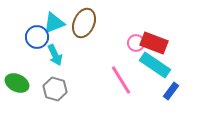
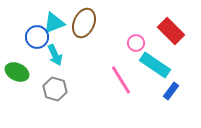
red rectangle: moved 17 px right, 12 px up; rotated 24 degrees clockwise
green ellipse: moved 11 px up
